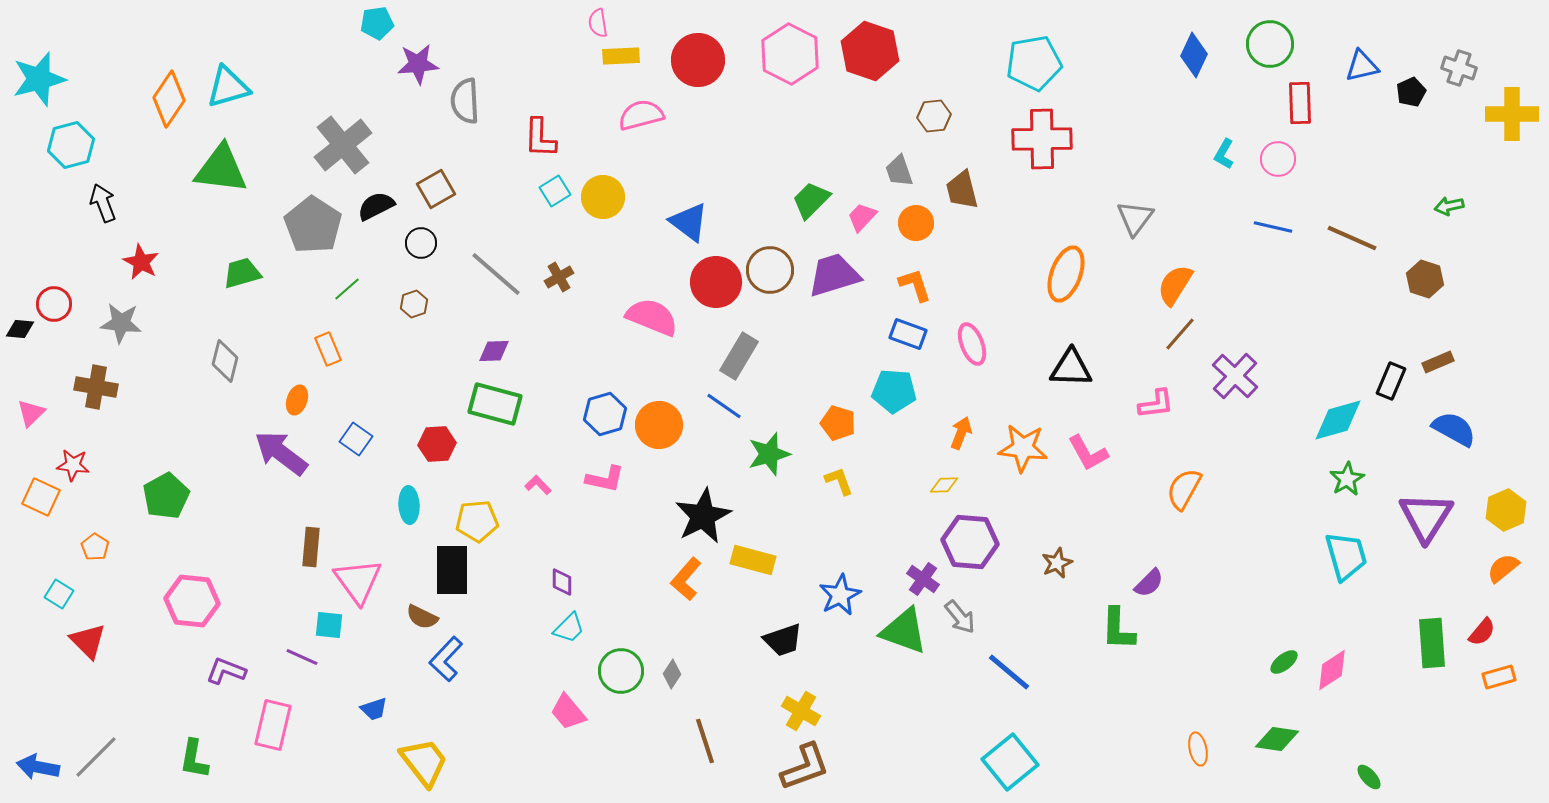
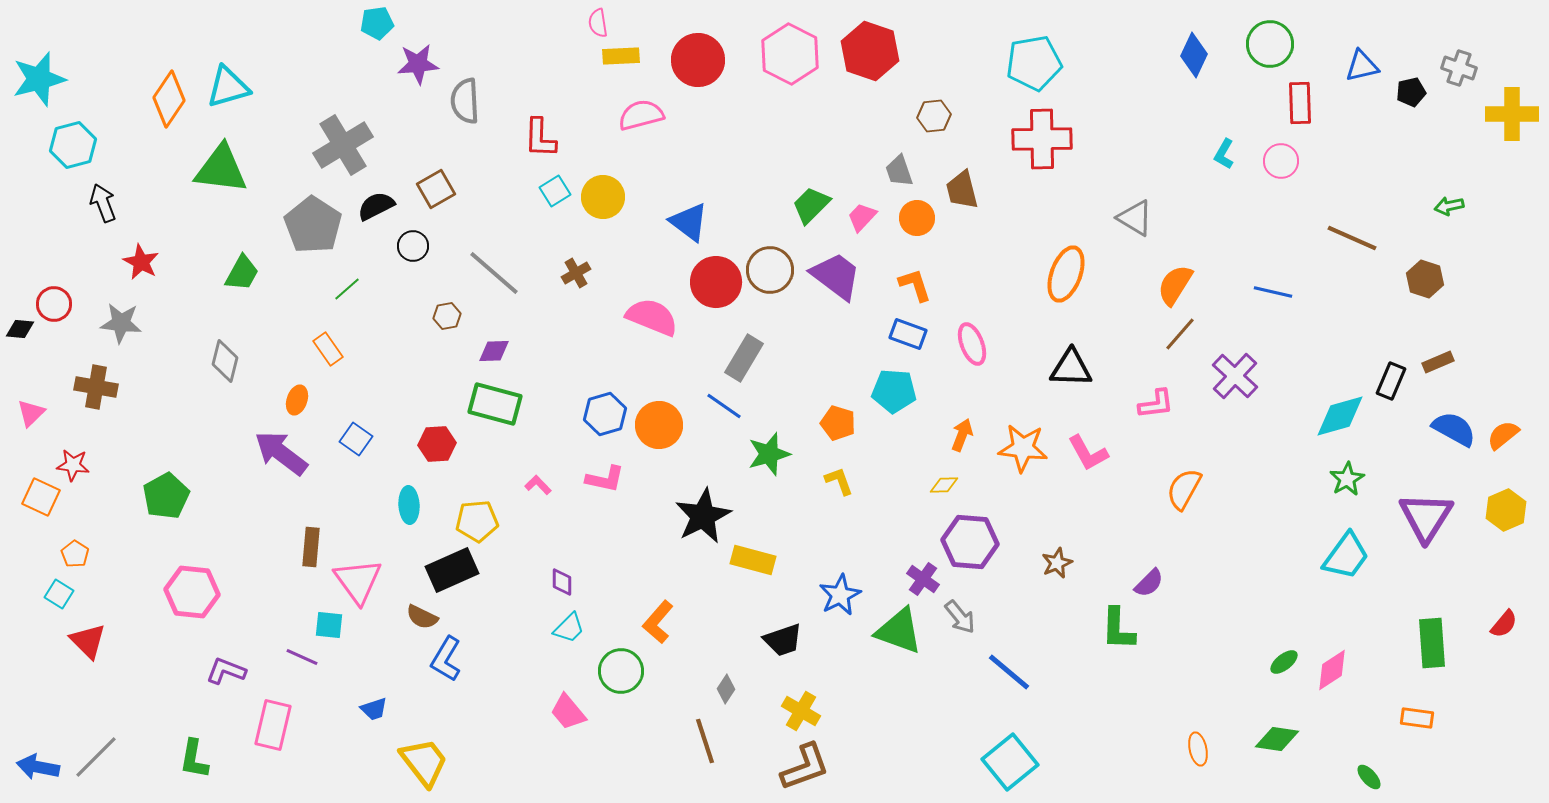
black pentagon at (1411, 92): rotated 12 degrees clockwise
cyan hexagon at (71, 145): moved 2 px right
gray cross at (343, 145): rotated 8 degrees clockwise
pink circle at (1278, 159): moved 3 px right, 2 px down
green trapezoid at (811, 200): moved 5 px down
gray triangle at (1135, 218): rotated 36 degrees counterclockwise
orange circle at (916, 223): moved 1 px right, 5 px up
blue line at (1273, 227): moved 65 px down
black circle at (421, 243): moved 8 px left, 3 px down
green trapezoid at (242, 273): rotated 135 degrees clockwise
gray line at (496, 274): moved 2 px left, 1 px up
purple trapezoid at (834, 275): moved 2 px right, 1 px down; rotated 54 degrees clockwise
brown cross at (559, 277): moved 17 px right, 4 px up
brown hexagon at (414, 304): moved 33 px right, 12 px down; rotated 8 degrees clockwise
orange rectangle at (328, 349): rotated 12 degrees counterclockwise
gray rectangle at (739, 356): moved 5 px right, 2 px down
cyan diamond at (1338, 420): moved 2 px right, 4 px up
orange arrow at (961, 433): moved 1 px right, 2 px down
orange pentagon at (95, 547): moved 20 px left, 7 px down
cyan trapezoid at (1346, 556): rotated 52 degrees clockwise
orange semicircle at (1503, 568): moved 133 px up
black rectangle at (452, 570): rotated 66 degrees clockwise
orange L-shape at (686, 579): moved 28 px left, 43 px down
pink hexagon at (192, 601): moved 9 px up
green triangle at (904, 631): moved 5 px left
red semicircle at (1482, 632): moved 22 px right, 8 px up
blue L-shape at (446, 659): rotated 12 degrees counterclockwise
gray diamond at (672, 674): moved 54 px right, 15 px down
orange rectangle at (1499, 677): moved 82 px left, 41 px down; rotated 24 degrees clockwise
